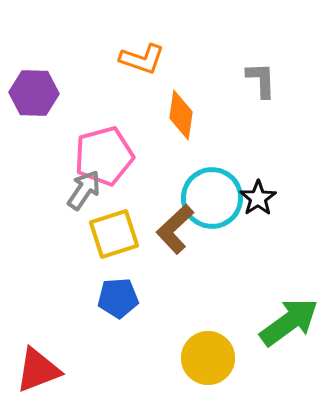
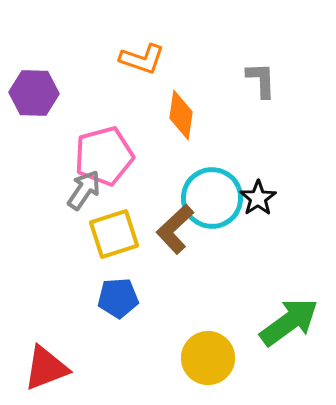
red triangle: moved 8 px right, 2 px up
